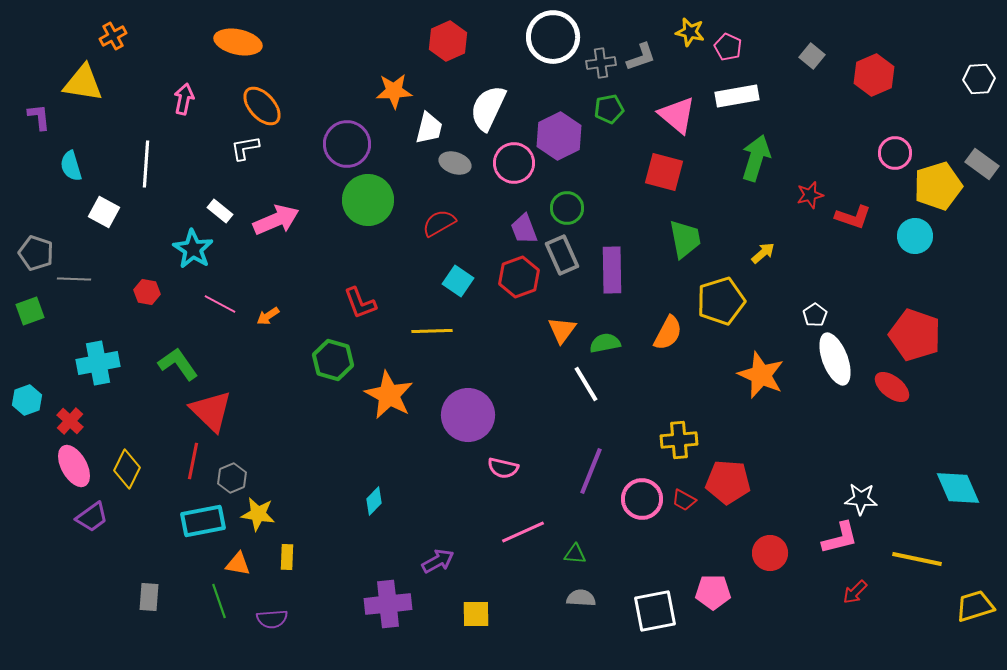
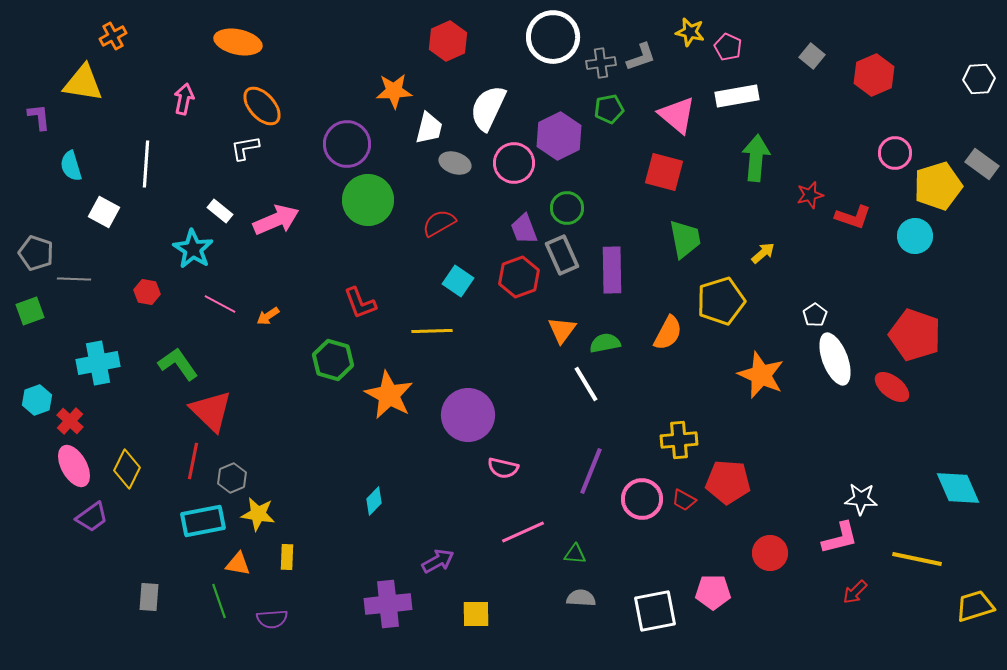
green arrow at (756, 158): rotated 12 degrees counterclockwise
cyan hexagon at (27, 400): moved 10 px right
